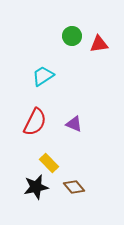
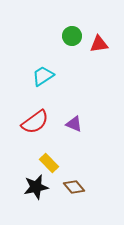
red semicircle: rotated 28 degrees clockwise
